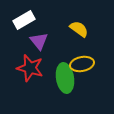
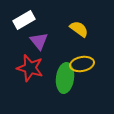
green ellipse: rotated 16 degrees clockwise
